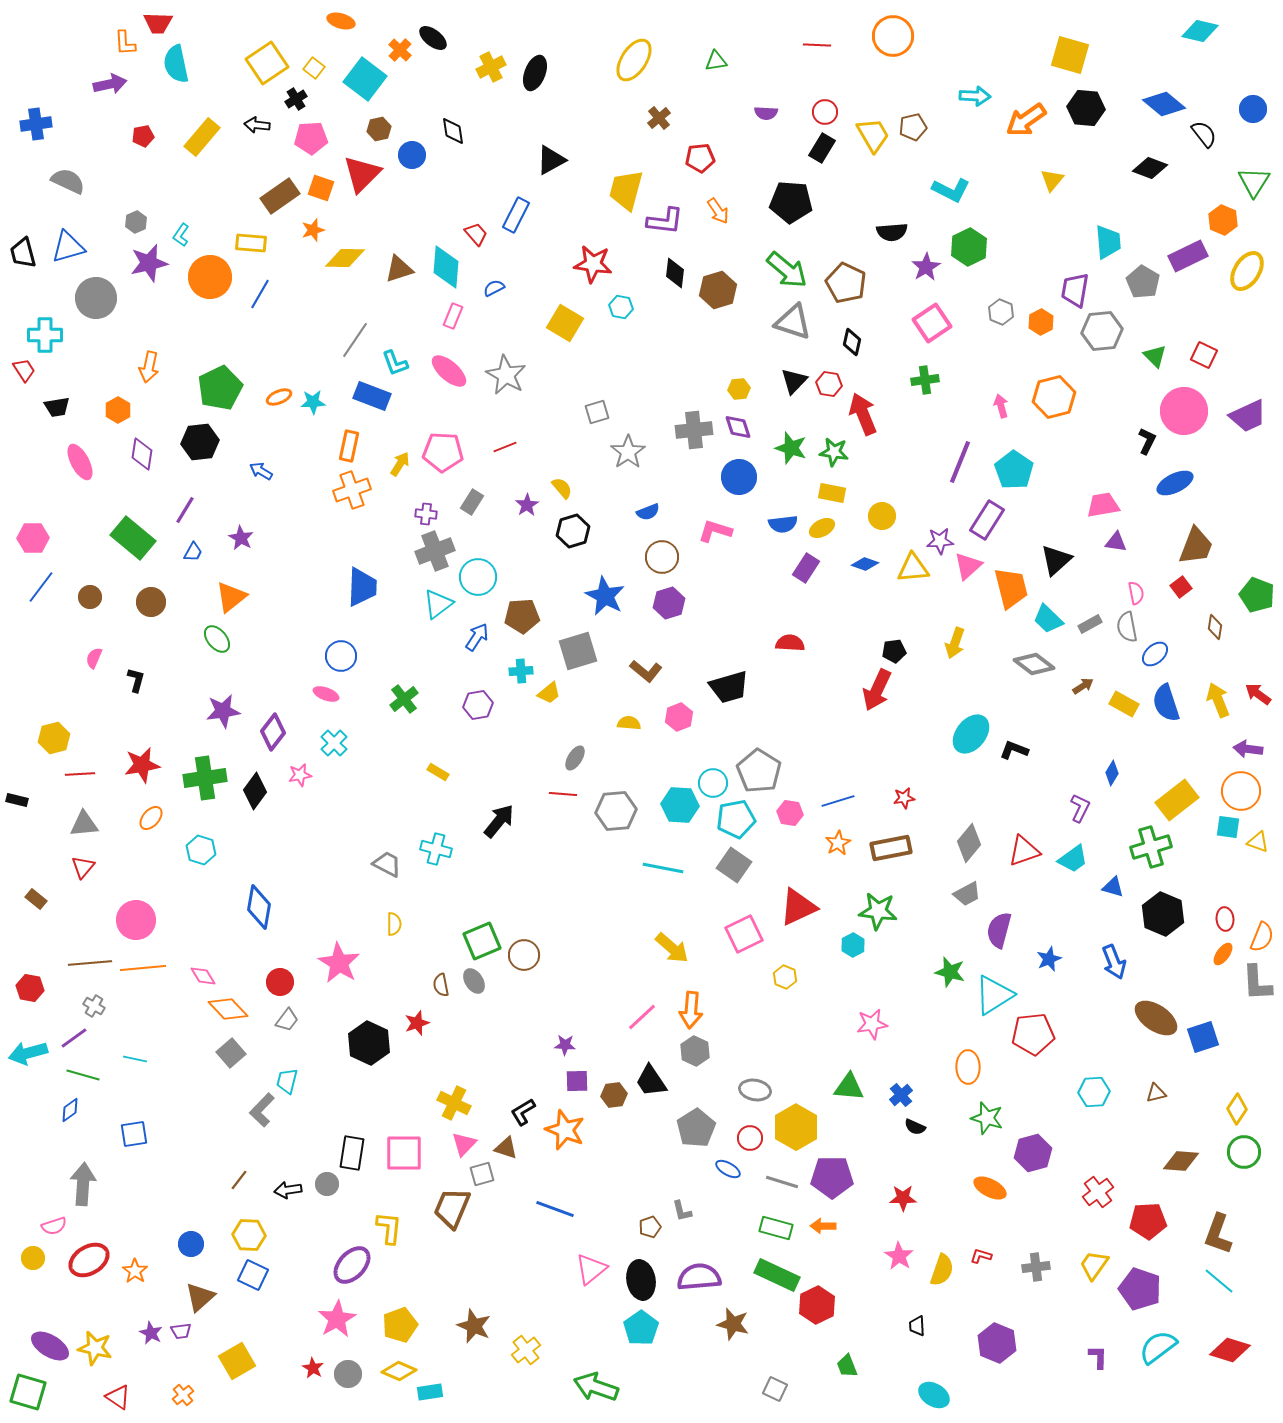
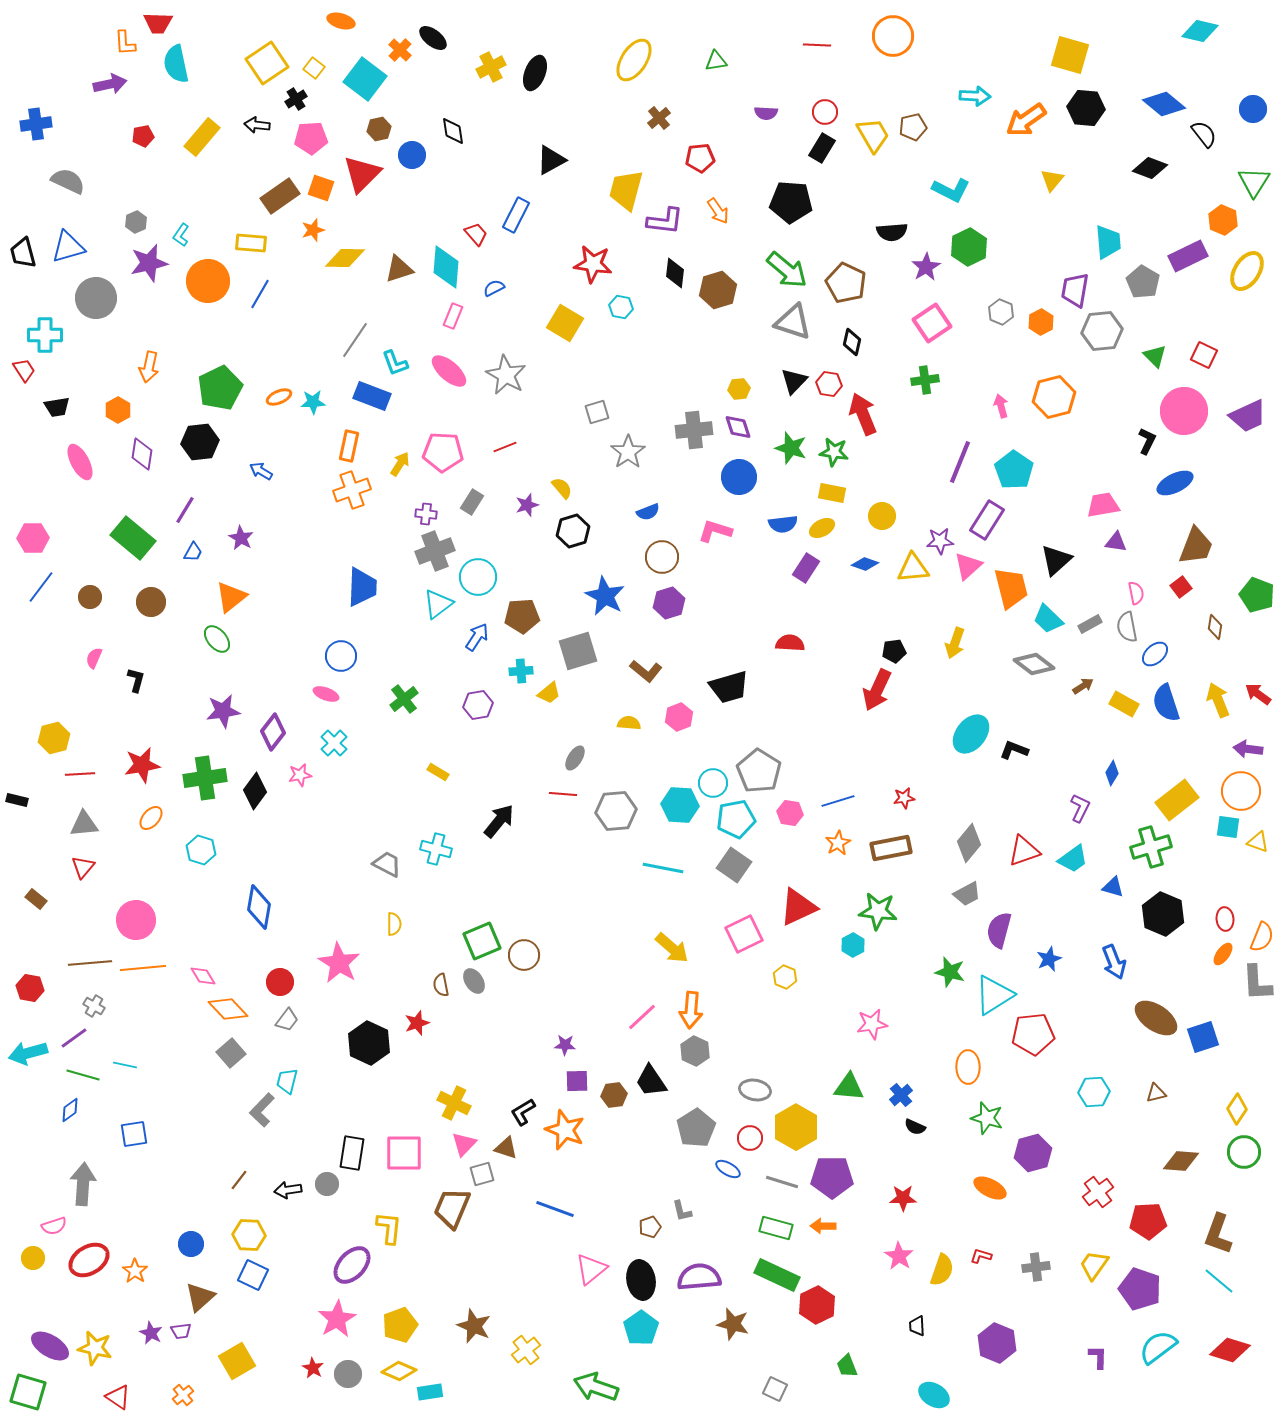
orange circle at (210, 277): moved 2 px left, 4 px down
purple star at (527, 505): rotated 15 degrees clockwise
cyan line at (135, 1059): moved 10 px left, 6 px down
